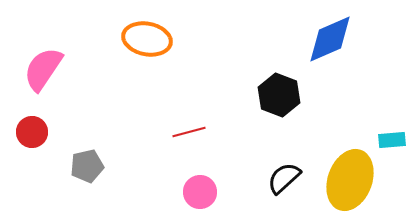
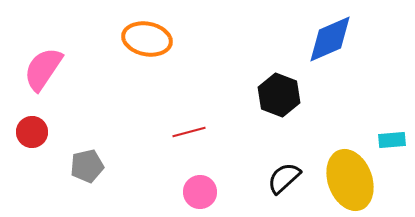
yellow ellipse: rotated 40 degrees counterclockwise
